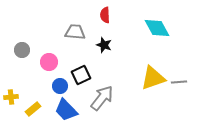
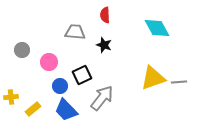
black square: moved 1 px right
